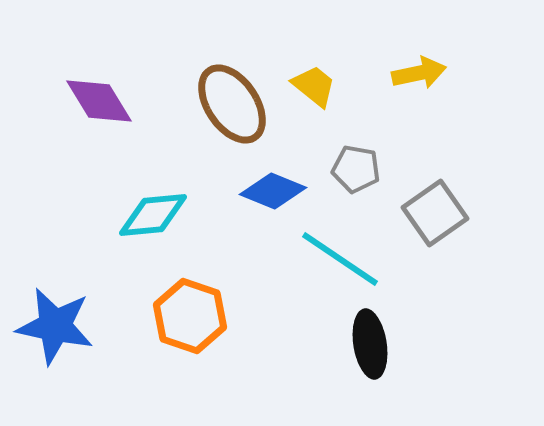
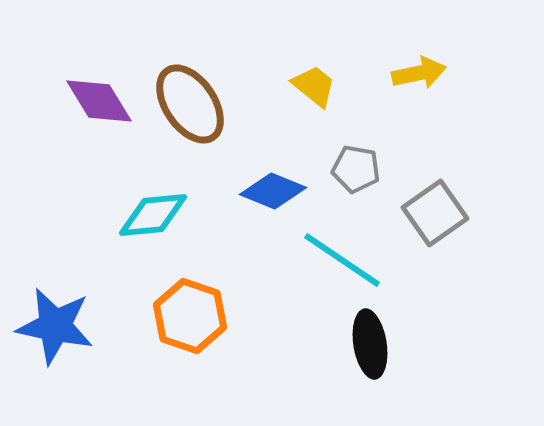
brown ellipse: moved 42 px left
cyan line: moved 2 px right, 1 px down
